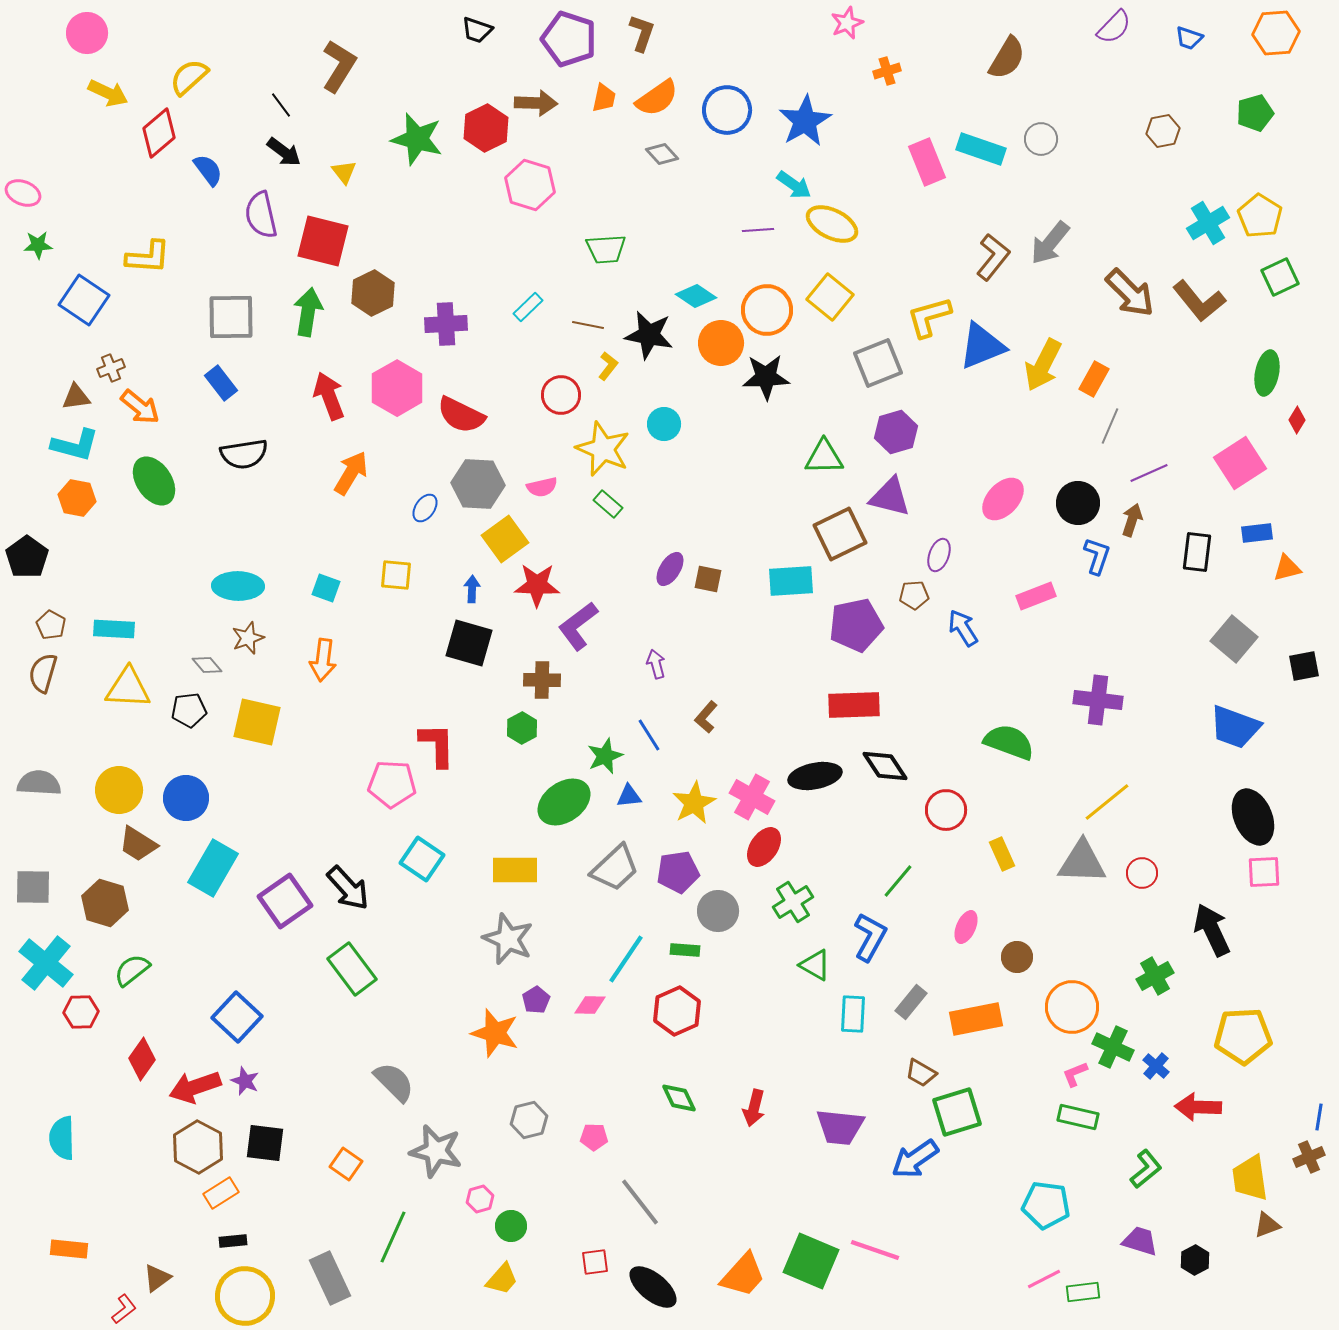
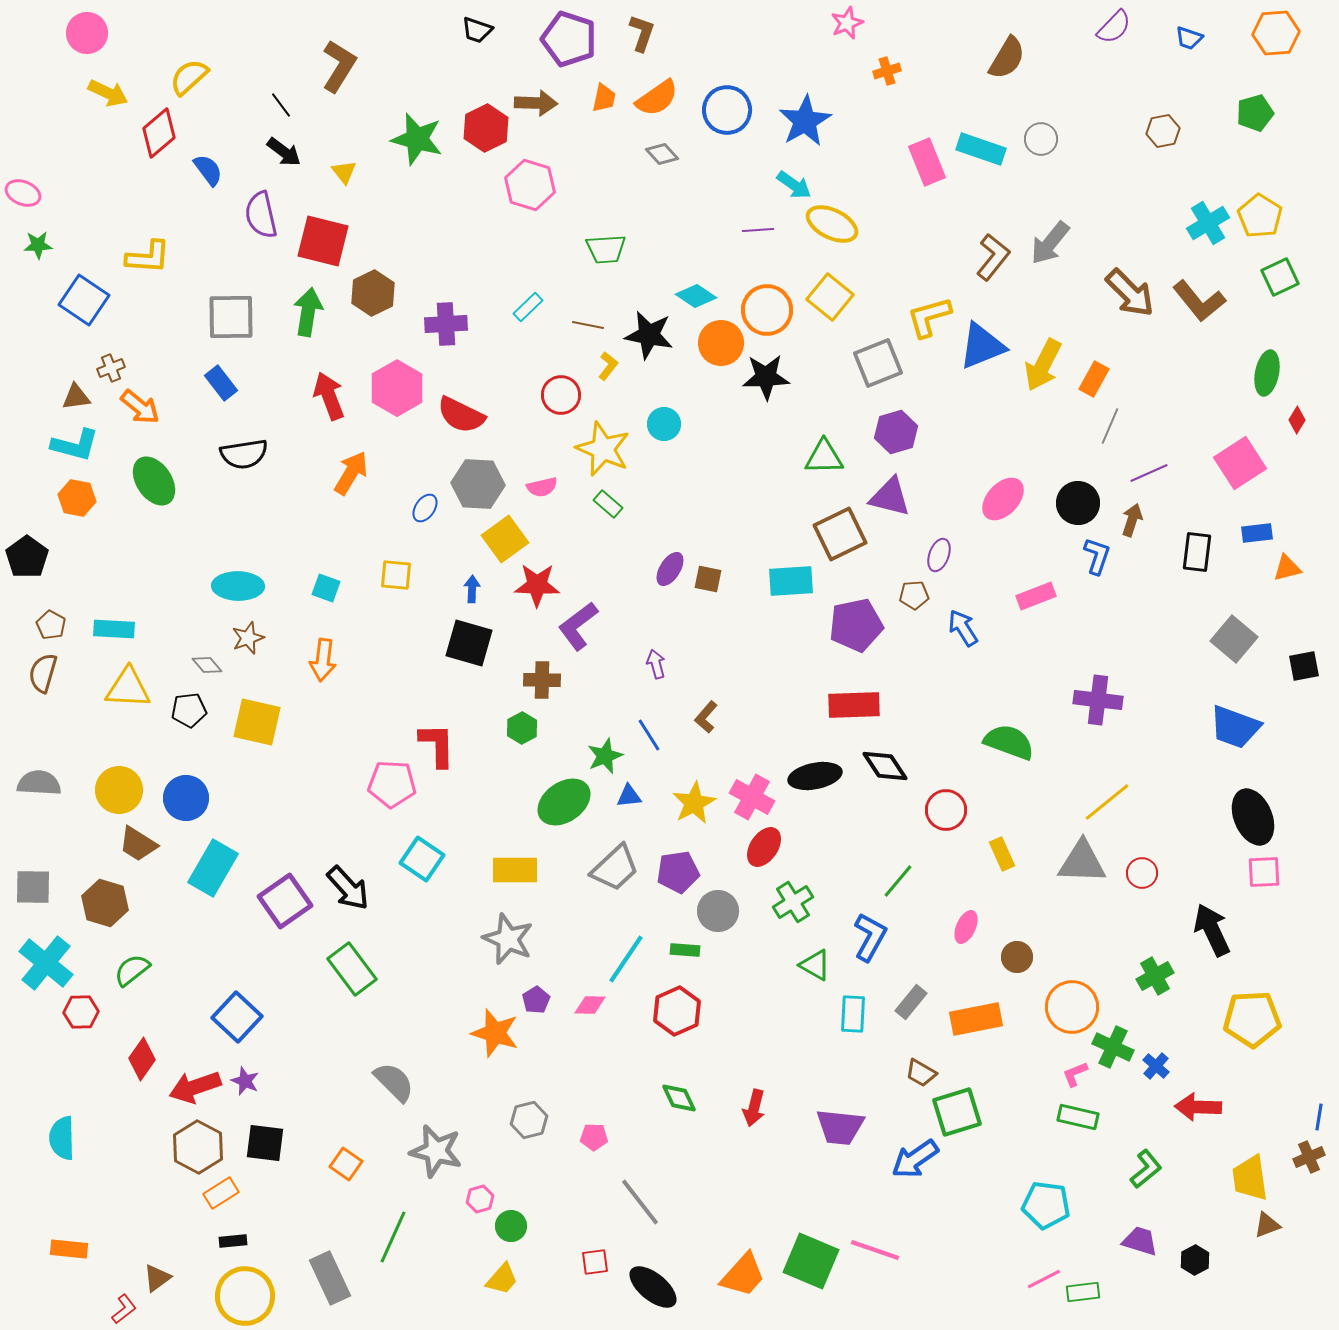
yellow pentagon at (1243, 1036): moved 9 px right, 17 px up
